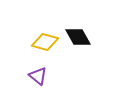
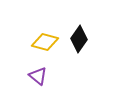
black diamond: moved 1 px right, 2 px down; rotated 64 degrees clockwise
